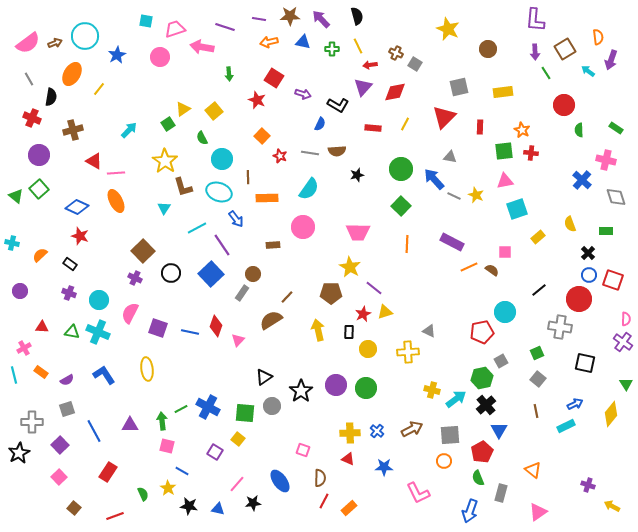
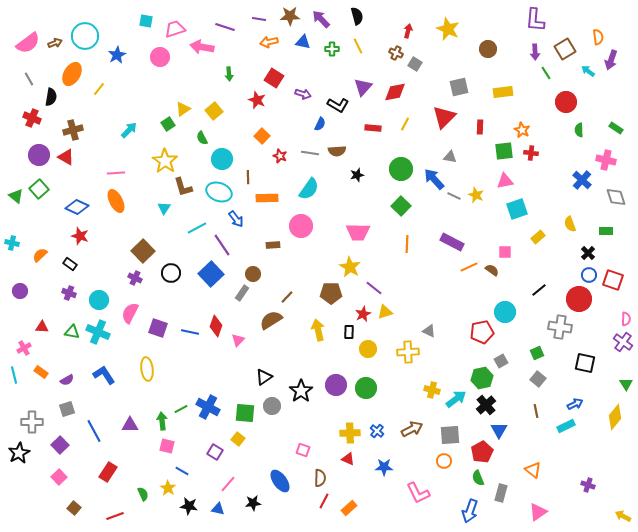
red arrow at (370, 65): moved 38 px right, 34 px up; rotated 112 degrees clockwise
red circle at (564, 105): moved 2 px right, 3 px up
red triangle at (94, 161): moved 28 px left, 4 px up
pink circle at (303, 227): moved 2 px left, 1 px up
yellow diamond at (611, 414): moved 4 px right, 3 px down
pink line at (237, 484): moved 9 px left
yellow arrow at (612, 506): moved 11 px right, 10 px down
